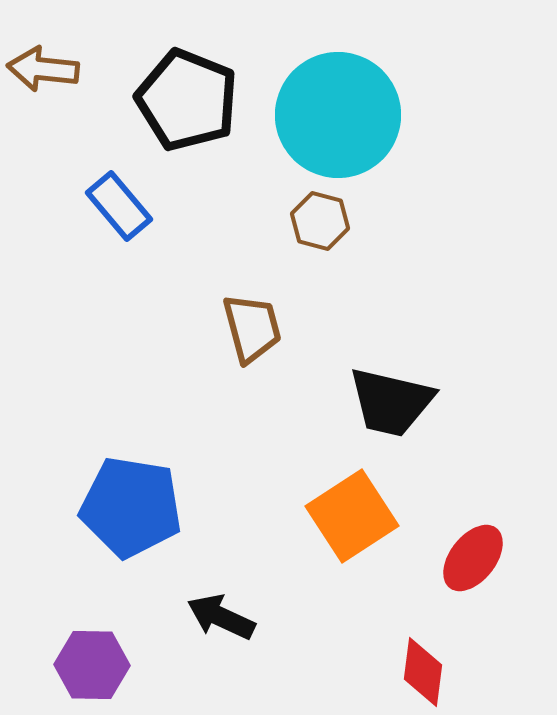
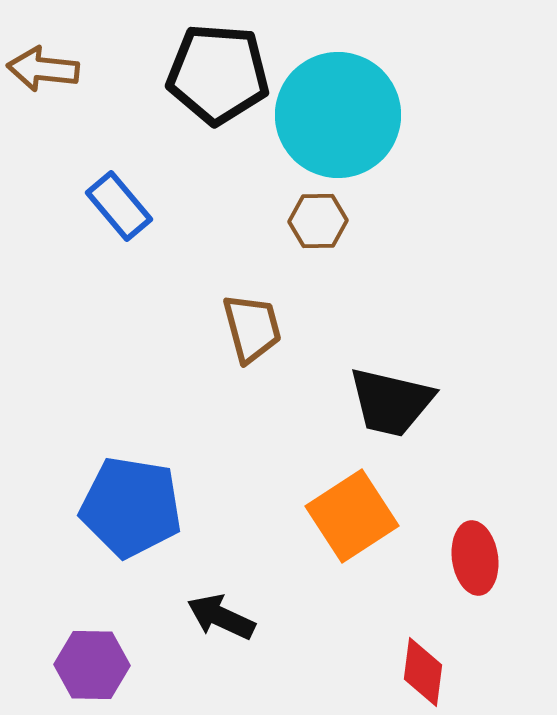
black pentagon: moved 31 px right, 26 px up; rotated 18 degrees counterclockwise
brown hexagon: moved 2 px left; rotated 16 degrees counterclockwise
red ellipse: moved 2 px right; rotated 46 degrees counterclockwise
